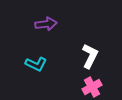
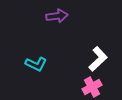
purple arrow: moved 11 px right, 8 px up
white L-shape: moved 8 px right, 3 px down; rotated 20 degrees clockwise
